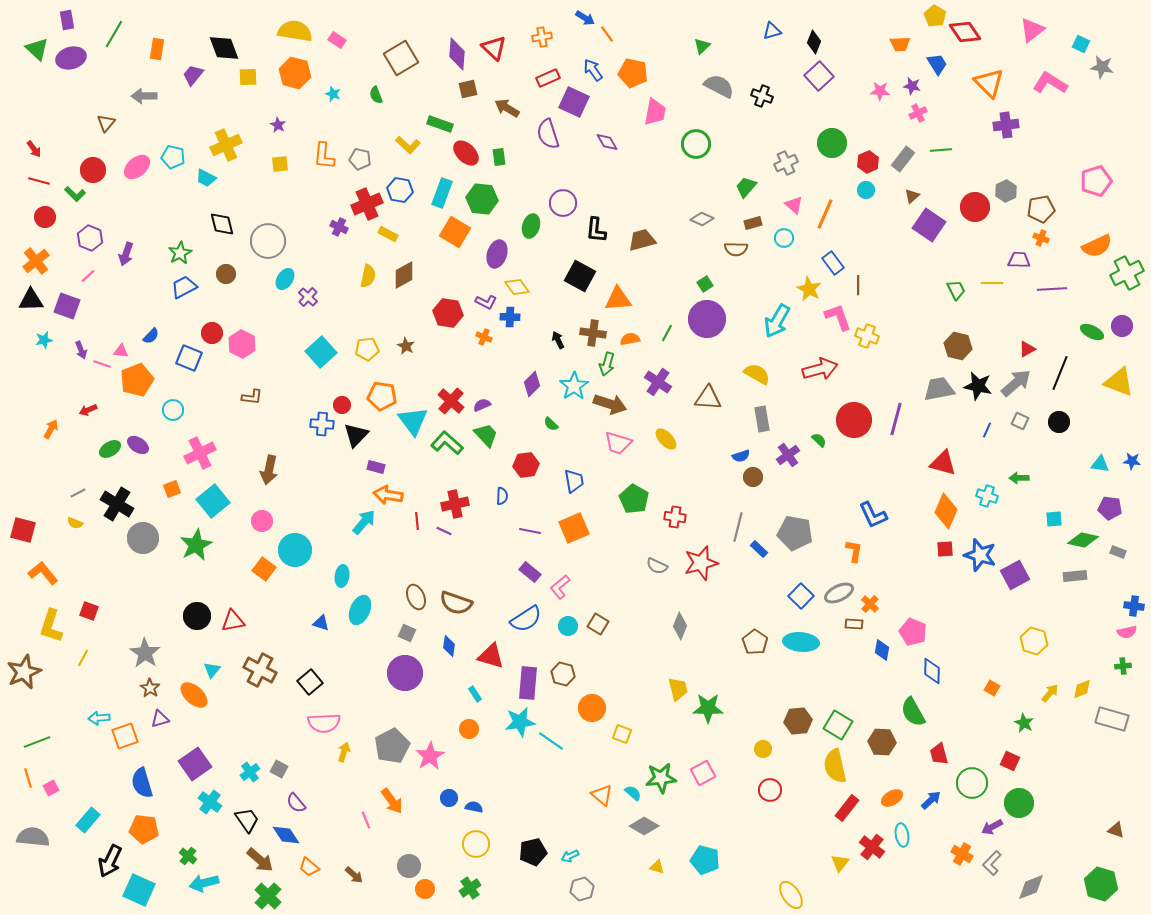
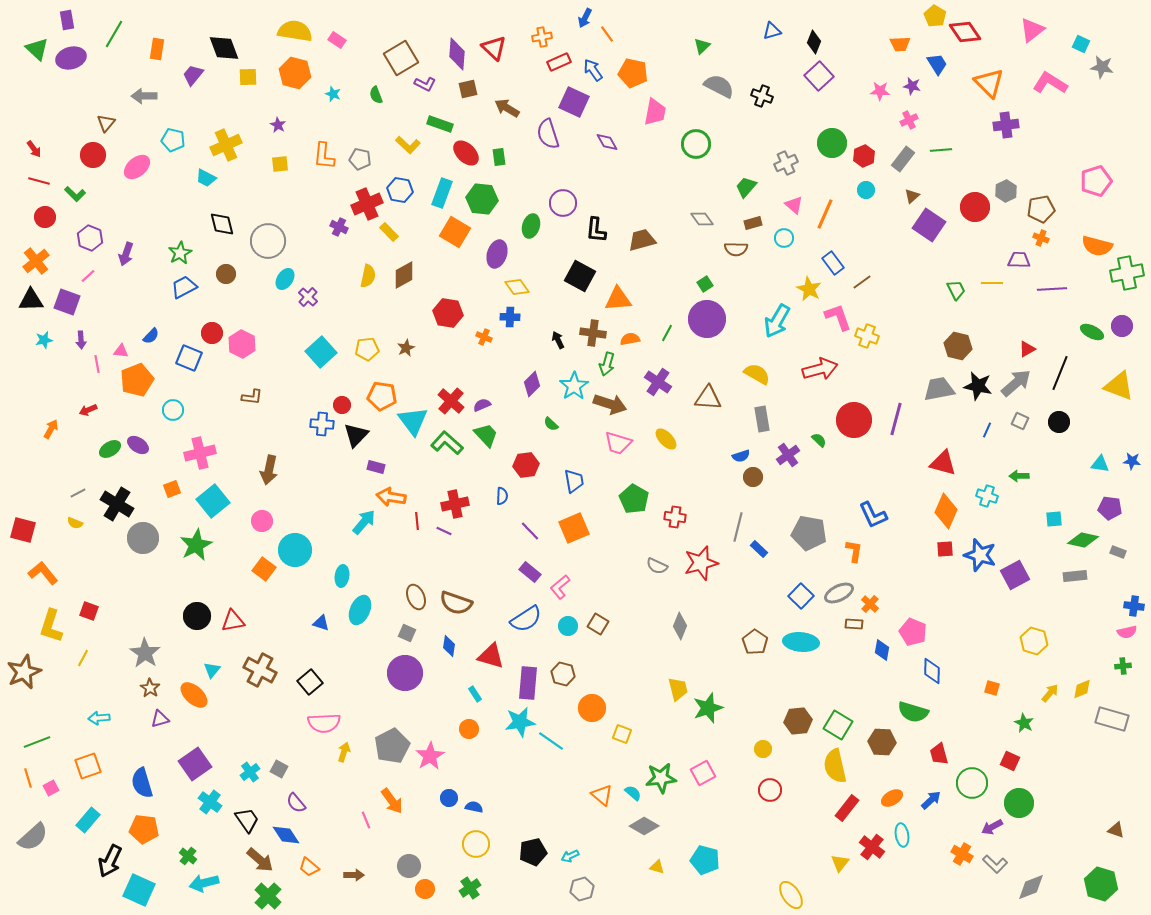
blue arrow at (585, 18): rotated 84 degrees clockwise
red rectangle at (548, 78): moved 11 px right, 16 px up
pink cross at (918, 113): moved 9 px left, 7 px down
cyan pentagon at (173, 157): moved 17 px up
red hexagon at (868, 162): moved 4 px left, 6 px up
red circle at (93, 170): moved 15 px up
gray diamond at (702, 219): rotated 30 degrees clockwise
yellow rectangle at (388, 234): moved 1 px right, 2 px up; rotated 18 degrees clockwise
orange semicircle at (1097, 246): rotated 40 degrees clockwise
green cross at (1127, 273): rotated 16 degrees clockwise
brown line at (858, 285): moved 4 px right, 3 px up; rotated 54 degrees clockwise
purple L-shape at (486, 302): moved 61 px left, 218 px up
purple square at (67, 306): moved 4 px up
brown star at (406, 346): moved 2 px down; rotated 18 degrees clockwise
purple arrow at (81, 350): moved 10 px up; rotated 18 degrees clockwise
pink line at (102, 364): moved 5 px left; rotated 60 degrees clockwise
yellow triangle at (1119, 382): moved 4 px down
pink cross at (200, 453): rotated 12 degrees clockwise
green arrow at (1019, 478): moved 2 px up
orange arrow at (388, 495): moved 3 px right, 2 px down
purple line at (530, 531): rotated 35 degrees clockwise
gray pentagon at (795, 533): moved 14 px right
orange square at (992, 688): rotated 14 degrees counterclockwise
green star at (708, 708): rotated 20 degrees counterclockwise
green semicircle at (913, 712): rotated 44 degrees counterclockwise
orange square at (125, 736): moved 37 px left, 30 px down
gray semicircle at (33, 837): rotated 132 degrees clockwise
gray L-shape at (992, 863): moved 3 px right, 1 px down; rotated 90 degrees counterclockwise
brown arrow at (354, 875): rotated 42 degrees counterclockwise
